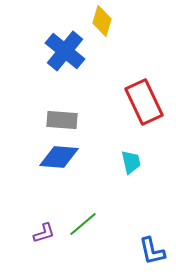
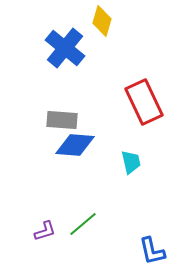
blue cross: moved 3 px up
blue diamond: moved 16 px right, 12 px up
purple L-shape: moved 1 px right, 2 px up
